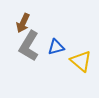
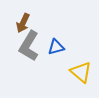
yellow triangle: moved 11 px down
